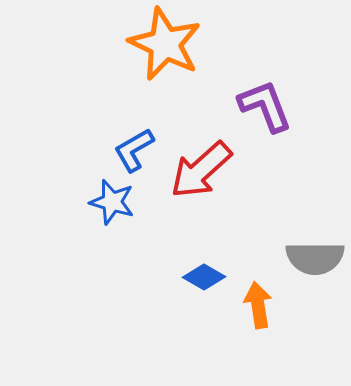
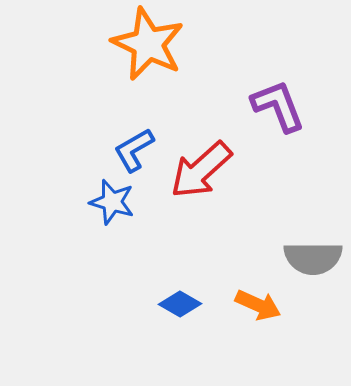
orange star: moved 17 px left
purple L-shape: moved 13 px right
gray semicircle: moved 2 px left
blue diamond: moved 24 px left, 27 px down
orange arrow: rotated 123 degrees clockwise
